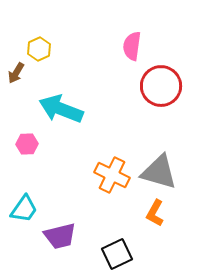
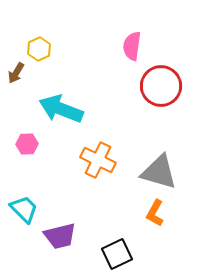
orange cross: moved 14 px left, 15 px up
cyan trapezoid: rotated 80 degrees counterclockwise
